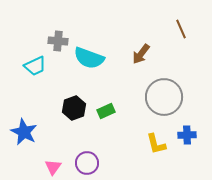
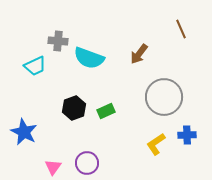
brown arrow: moved 2 px left
yellow L-shape: rotated 70 degrees clockwise
